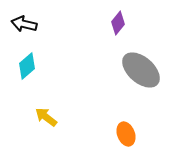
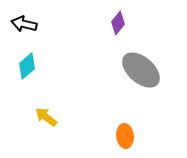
orange ellipse: moved 1 px left, 2 px down; rotated 15 degrees clockwise
